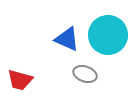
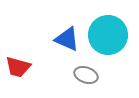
gray ellipse: moved 1 px right, 1 px down
red trapezoid: moved 2 px left, 13 px up
